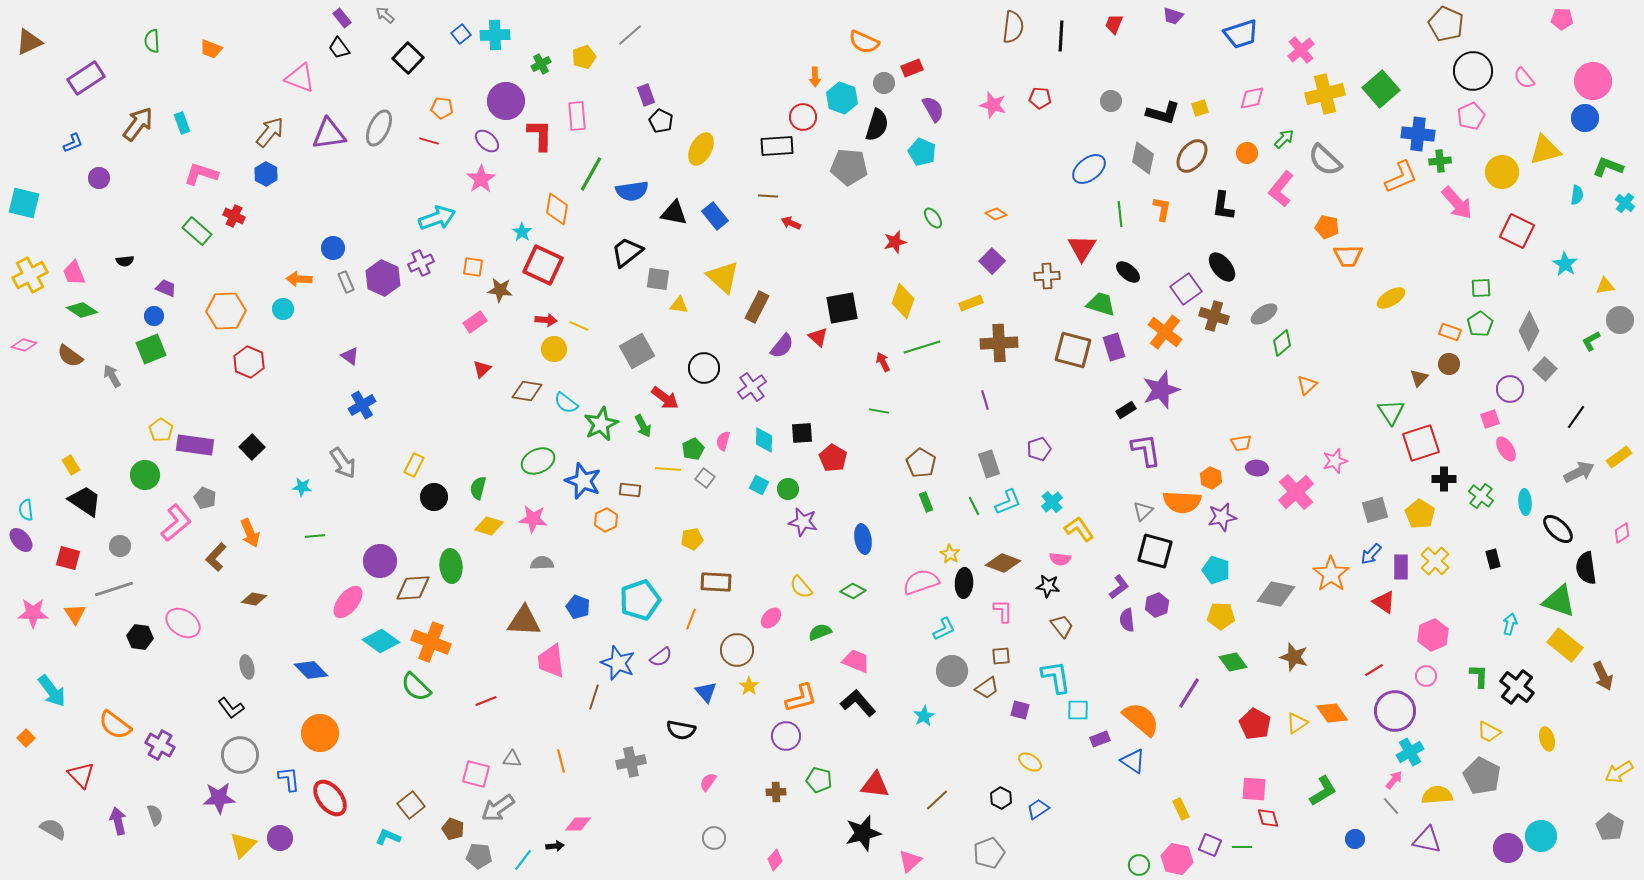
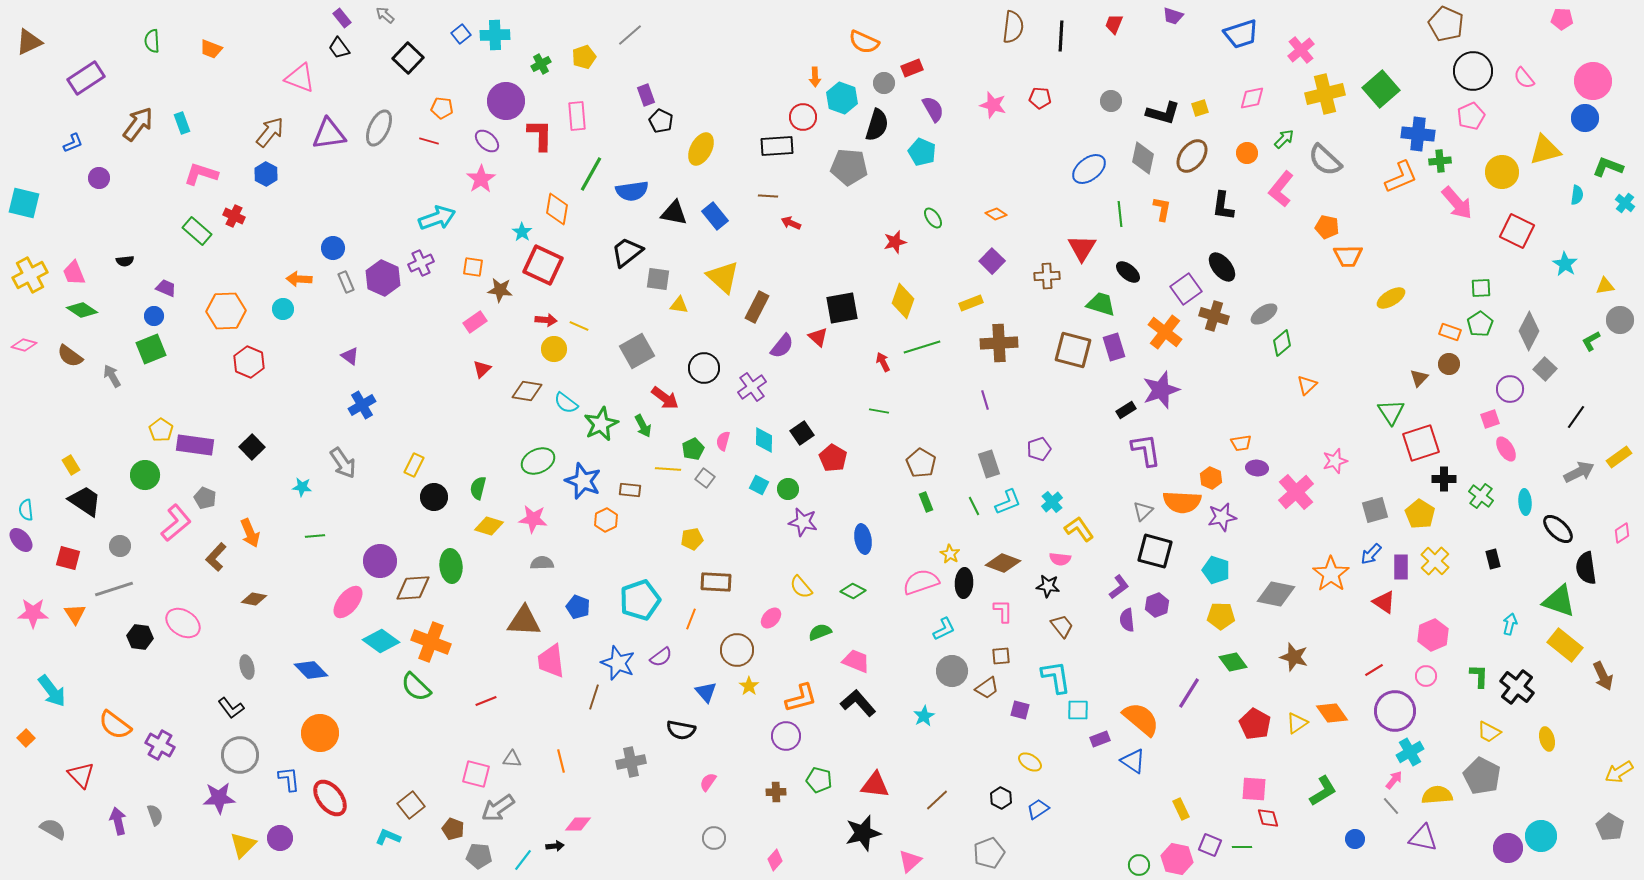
black square at (802, 433): rotated 30 degrees counterclockwise
purple triangle at (1427, 840): moved 4 px left, 2 px up
